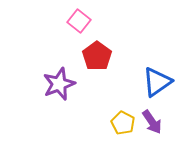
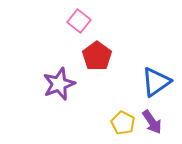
blue triangle: moved 1 px left
